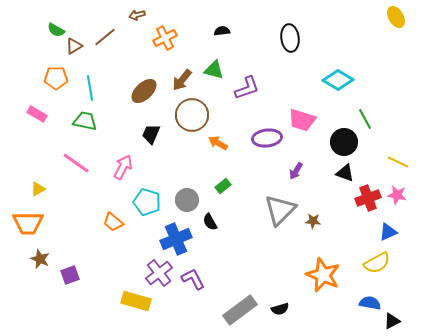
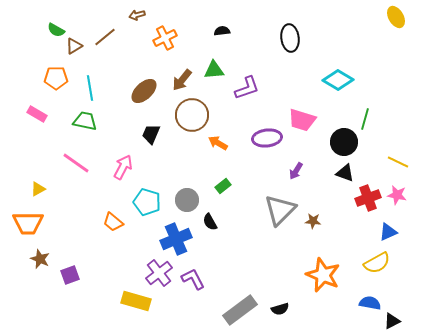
green triangle at (214, 70): rotated 20 degrees counterclockwise
green line at (365, 119): rotated 45 degrees clockwise
